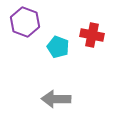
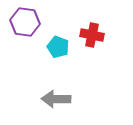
purple hexagon: rotated 12 degrees counterclockwise
